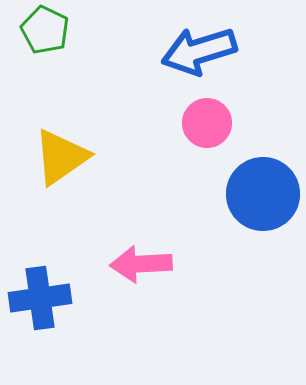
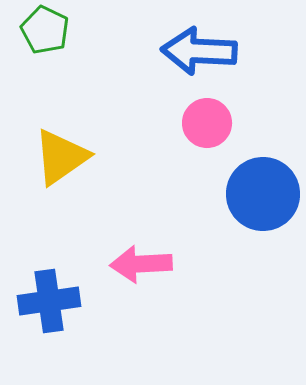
blue arrow: rotated 20 degrees clockwise
blue cross: moved 9 px right, 3 px down
